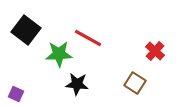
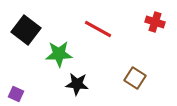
red line: moved 10 px right, 9 px up
red cross: moved 29 px up; rotated 24 degrees counterclockwise
brown square: moved 5 px up
